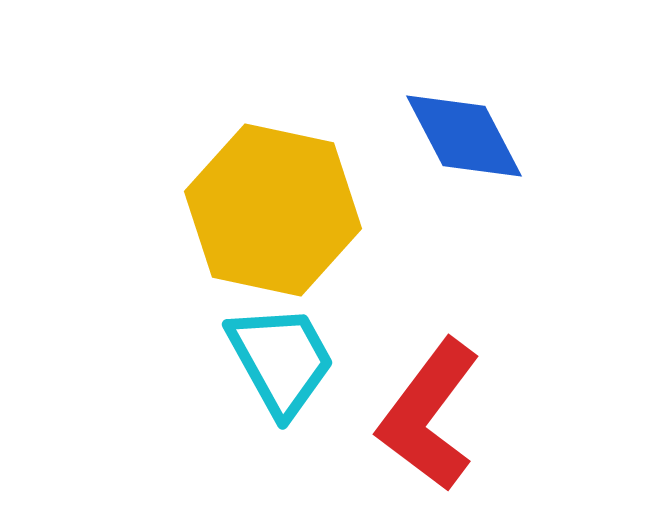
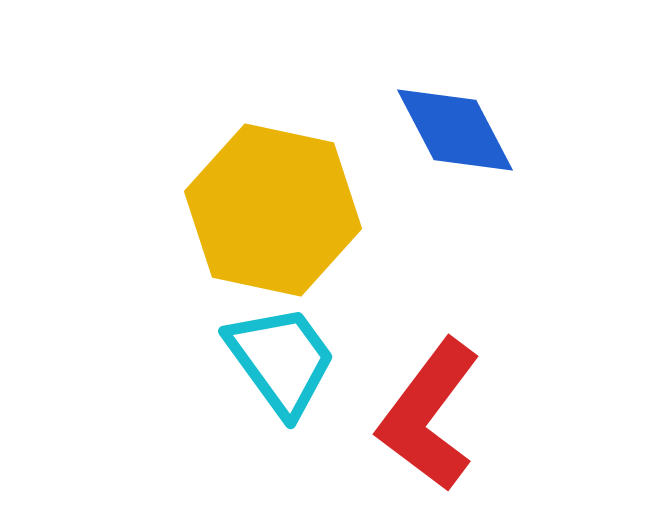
blue diamond: moved 9 px left, 6 px up
cyan trapezoid: rotated 7 degrees counterclockwise
